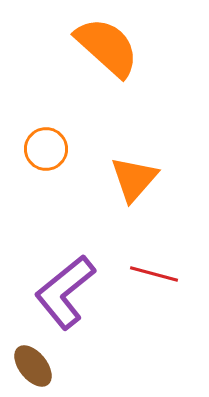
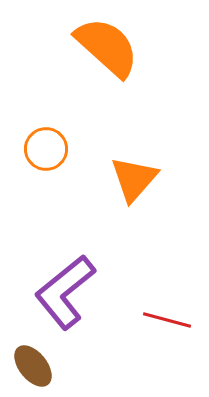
red line: moved 13 px right, 46 px down
